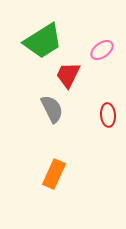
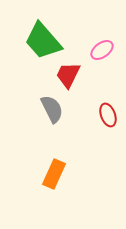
green trapezoid: rotated 81 degrees clockwise
red ellipse: rotated 15 degrees counterclockwise
